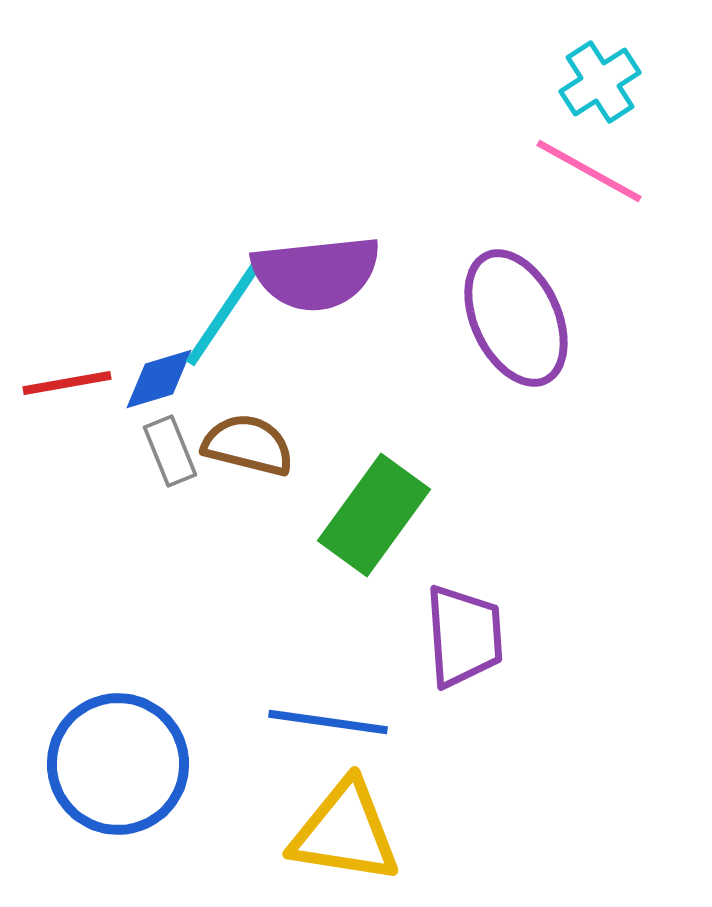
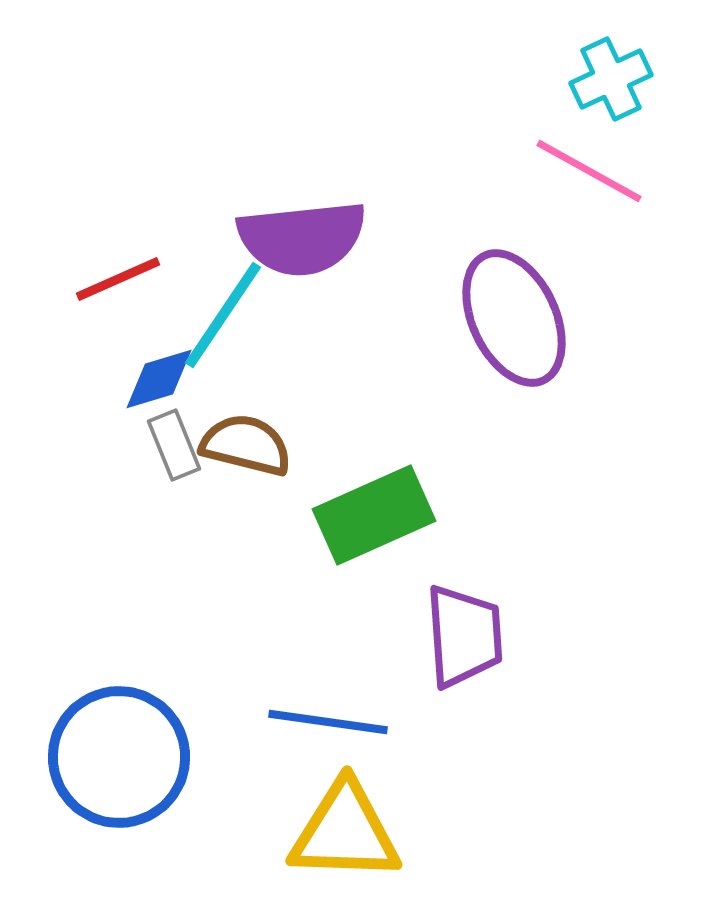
cyan cross: moved 11 px right, 3 px up; rotated 8 degrees clockwise
purple semicircle: moved 14 px left, 35 px up
cyan line: moved 1 px left, 2 px down
purple ellipse: moved 2 px left
red line: moved 51 px right, 104 px up; rotated 14 degrees counterclockwise
brown semicircle: moved 2 px left
gray rectangle: moved 4 px right, 6 px up
green rectangle: rotated 30 degrees clockwise
blue circle: moved 1 px right, 7 px up
yellow triangle: rotated 7 degrees counterclockwise
